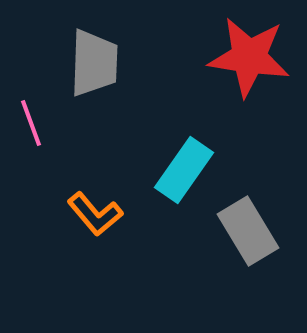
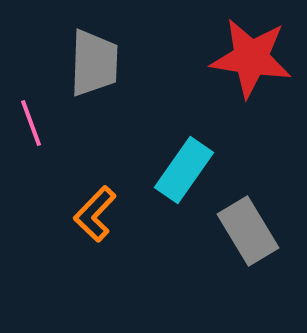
red star: moved 2 px right, 1 px down
orange L-shape: rotated 84 degrees clockwise
